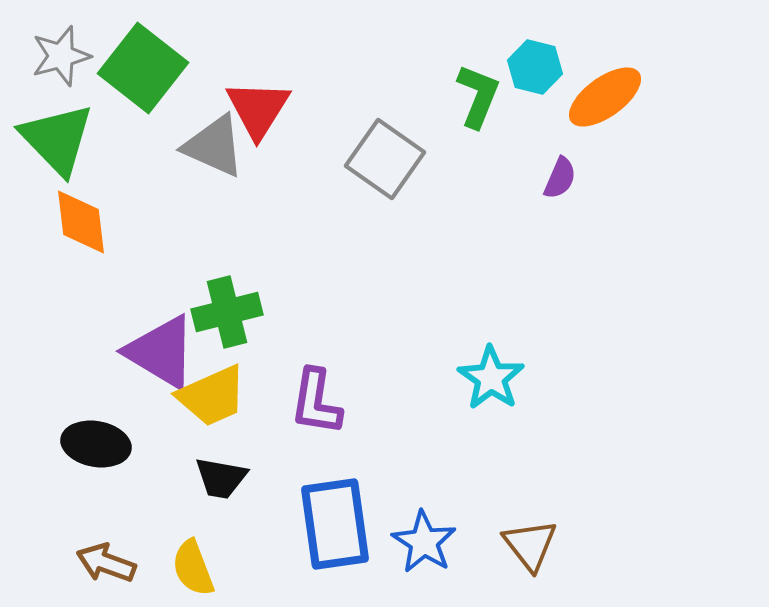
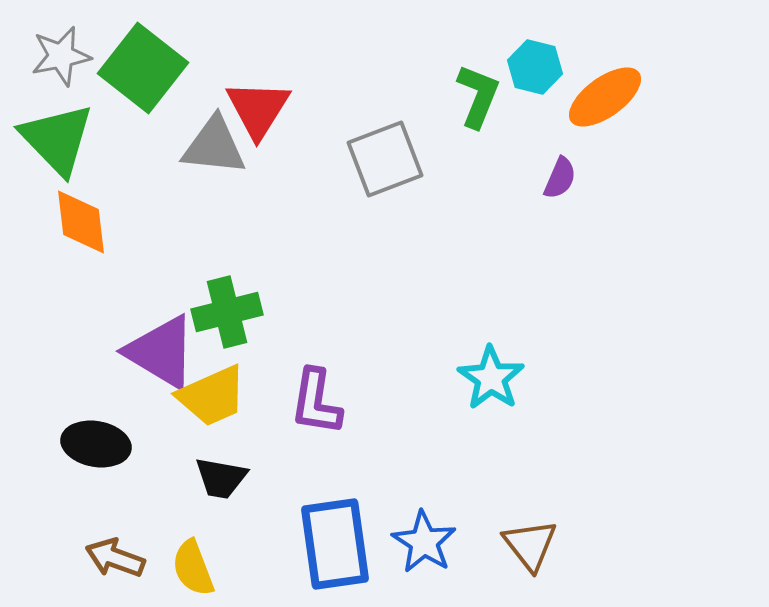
gray star: rotated 4 degrees clockwise
gray triangle: rotated 18 degrees counterclockwise
gray square: rotated 34 degrees clockwise
blue rectangle: moved 20 px down
brown arrow: moved 9 px right, 5 px up
